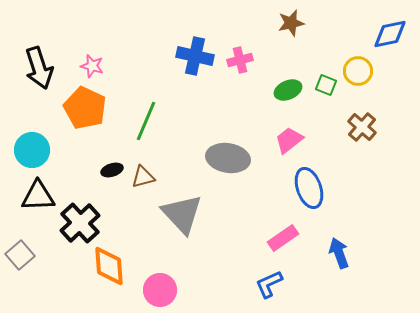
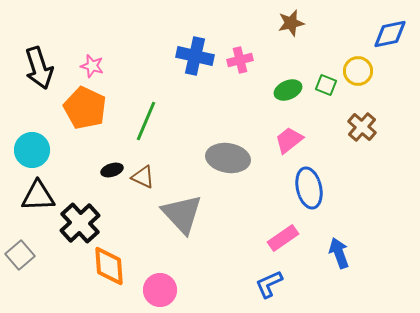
brown triangle: rotated 40 degrees clockwise
blue ellipse: rotated 6 degrees clockwise
